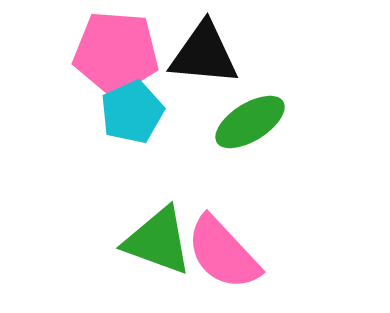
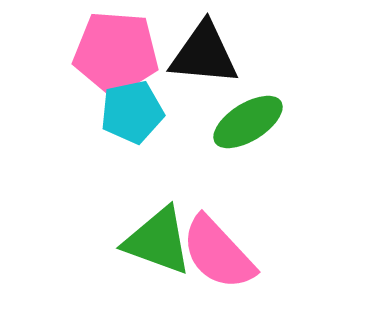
cyan pentagon: rotated 12 degrees clockwise
green ellipse: moved 2 px left
pink semicircle: moved 5 px left
